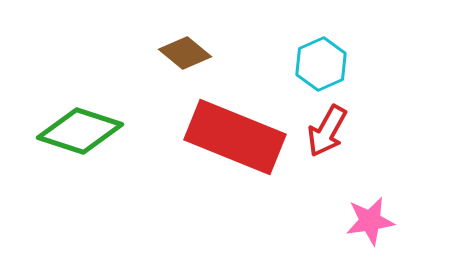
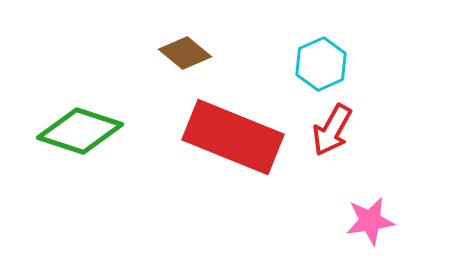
red arrow: moved 5 px right, 1 px up
red rectangle: moved 2 px left
